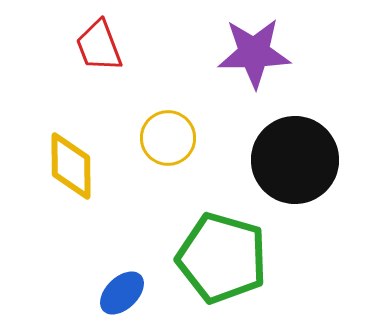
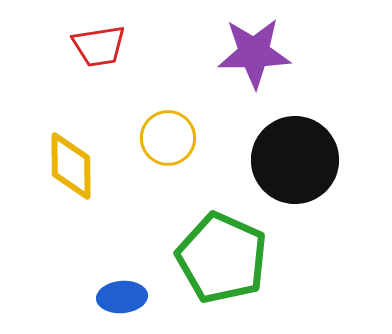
red trapezoid: rotated 78 degrees counterclockwise
green pentagon: rotated 8 degrees clockwise
blue ellipse: moved 4 px down; rotated 39 degrees clockwise
